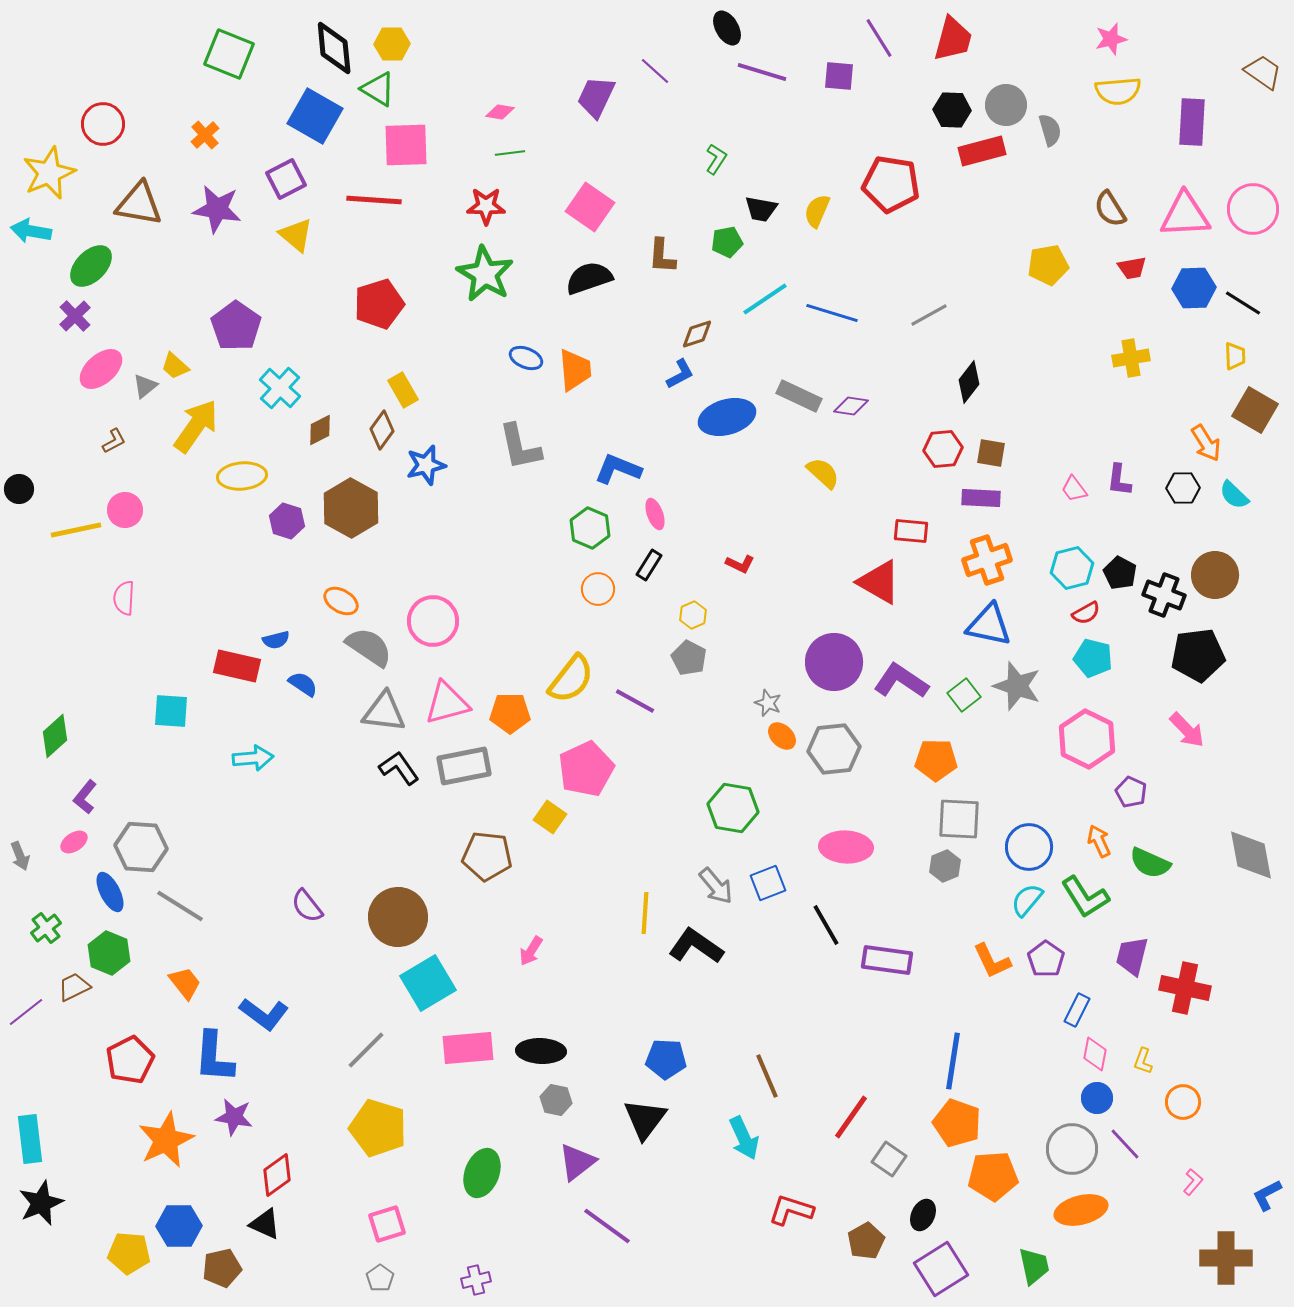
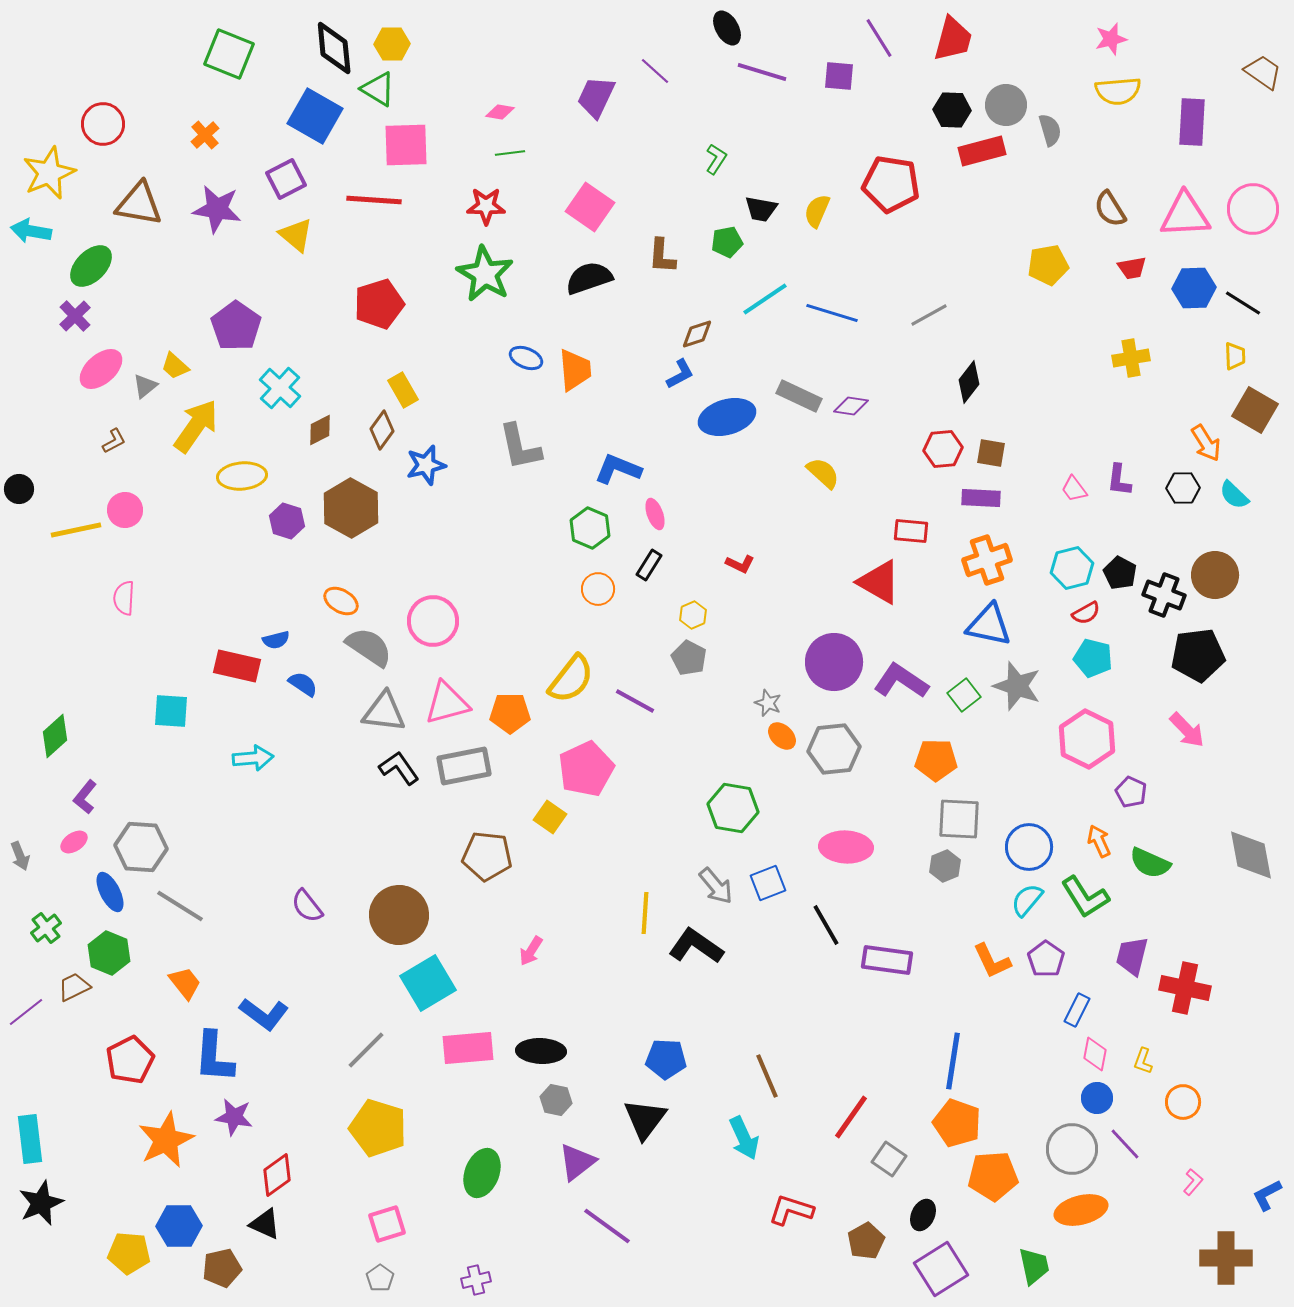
brown circle at (398, 917): moved 1 px right, 2 px up
